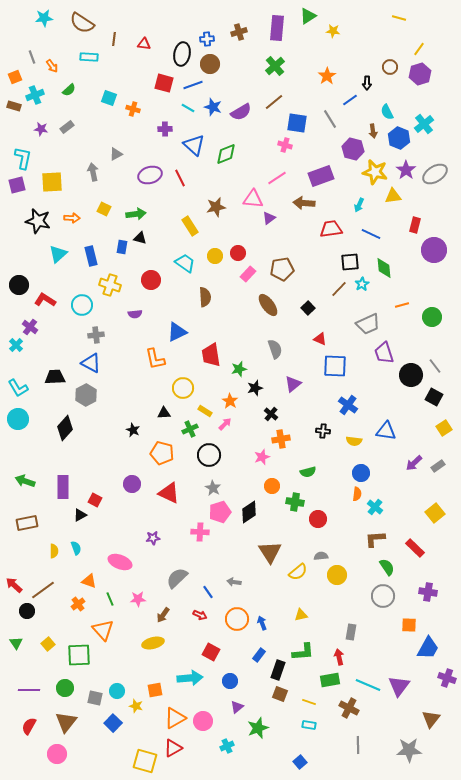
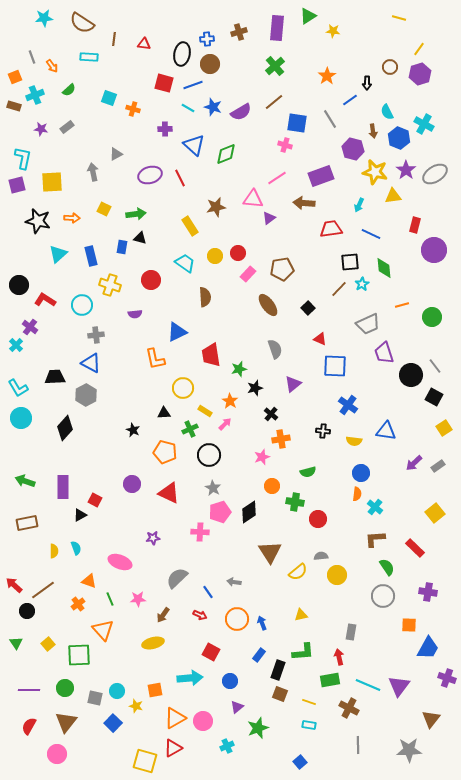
cyan cross at (424, 124): rotated 24 degrees counterclockwise
cyan circle at (18, 419): moved 3 px right, 1 px up
orange pentagon at (162, 453): moved 3 px right, 1 px up
